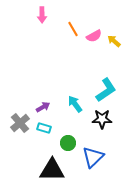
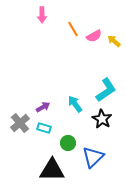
black star: rotated 30 degrees clockwise
